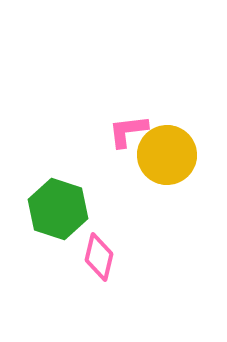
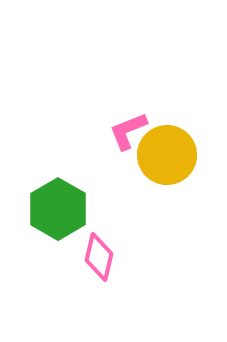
pink L-shape: rotated 15 degrees counterclockwise
green hexagon: rotated 12 degrees clockwise
